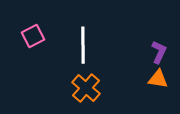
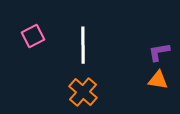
purple L-shape: rotated 125 degrees counterclockwise
orange triangle: moved 1 px down
orange cross: moved 3 px left, 4 px down
